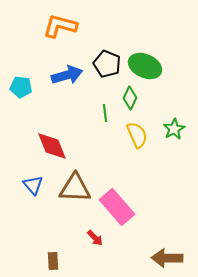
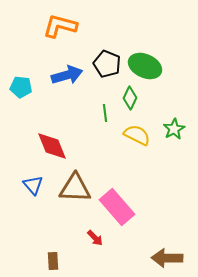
yellow semicircle: rotated 40 degrees counterclockwise
